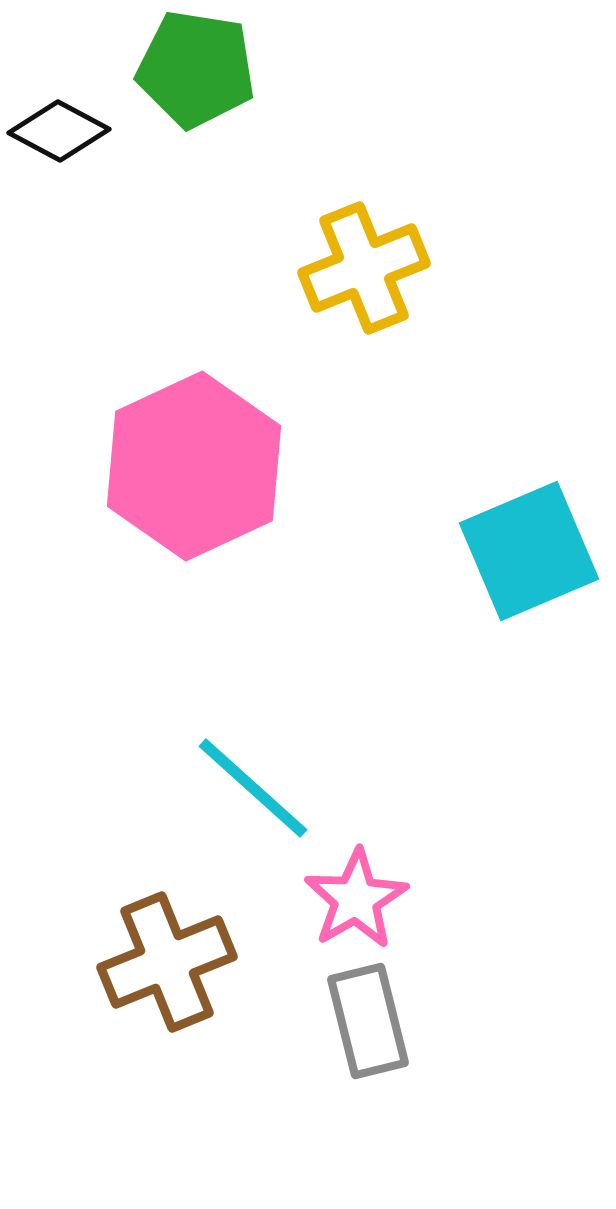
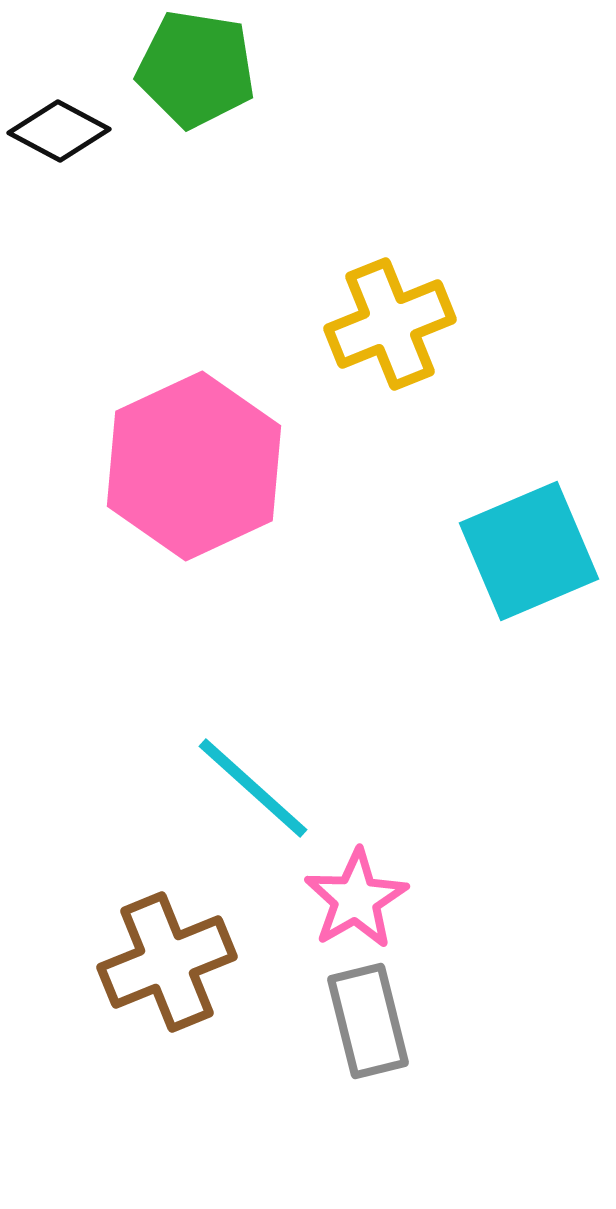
yellow cross: moved 26 px right, 56 px down
